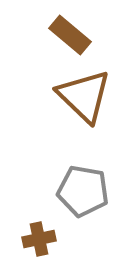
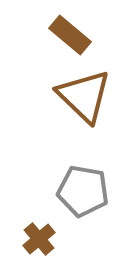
brown cross: rotated 28 degrees counterclockwise
